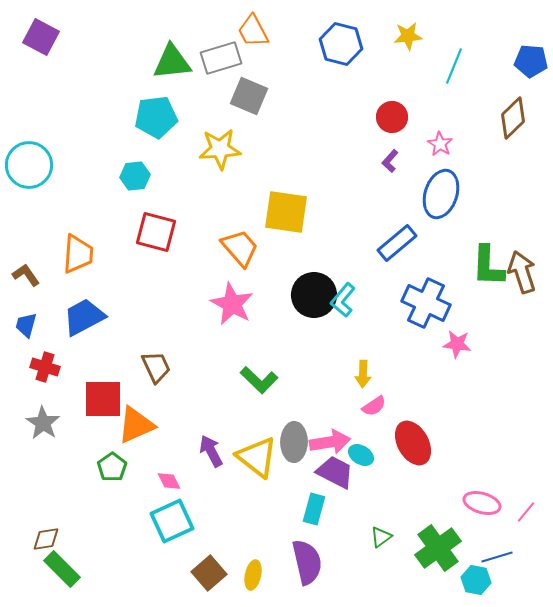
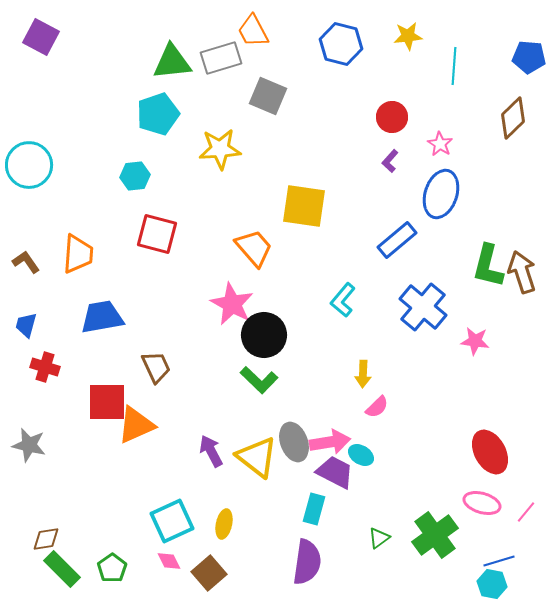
blue pentagon at (531, 61): moved 2 px left, 4 px up
cyan line at (454, 66): rotated 18 degrees counterclockwise
gray square at (249, 96): moved 19 px right
cyan pentagon at (156, 117): moved 2 px right, 3 px up; rotated 12 degrees counterclockwise
yellow square at (286, 212): moved 18 px right, 6 px up
red square at (156, 232): moved 1 px right, 2 px down
blue rectangle at (397, 243): moved 3 px up
orange trapezoid at (240, 248): moved 14 px right
green L-shape at (488, 266): rotated 12 degrees clockwise
brown L-shape at (26, 275): moved 13 px up
black circle at (314, 295): moved 50 px left, 40 px down
blue cross at (426, 303): moved 3 px left, 4 px down; rotated 15 degrees clockwise
blue trapezoid at (84, 317): moved 18 px right; rotated 18 degrees clockwise
pink star at (457, 344): moved 18 px right, 3 px up
red square at (103, 399): moved 4 px right, 3 px down
pink semicircle at (374, 406): moved 3 px right, 1 px down; rotated 10 degrees counterclockwise
gray star at (43, 423): moved 14 px left, 22 px down; rotated 20 degrees counterclockwise
gray ellipse at (294, 442): rotated 21 degrees counterclockwise
red ellipse at (413, 443): moved 77 px right, 9 px down
green pentagon at (112, 467): moved 101 px down
pink diamond at (169, 481): moved 80 px down
green triangle at (381, 537): moved 2 px left, 1 px down
green cross at (438, 548): moved 3 px left, 13 px up
blue line at (497, 557): moved 2 px right, 4 px down
purple semicircle at (307, 562): rotated 21 degrees clockwise
yellow ellipse at (253, 575): moved 29 px left, 51 px up
cyan hexagon at (476, 580): moved 16 px right, 4 px down
